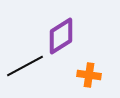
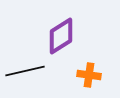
black line: moved 5 px down; rotated 15 degrees clockwise
